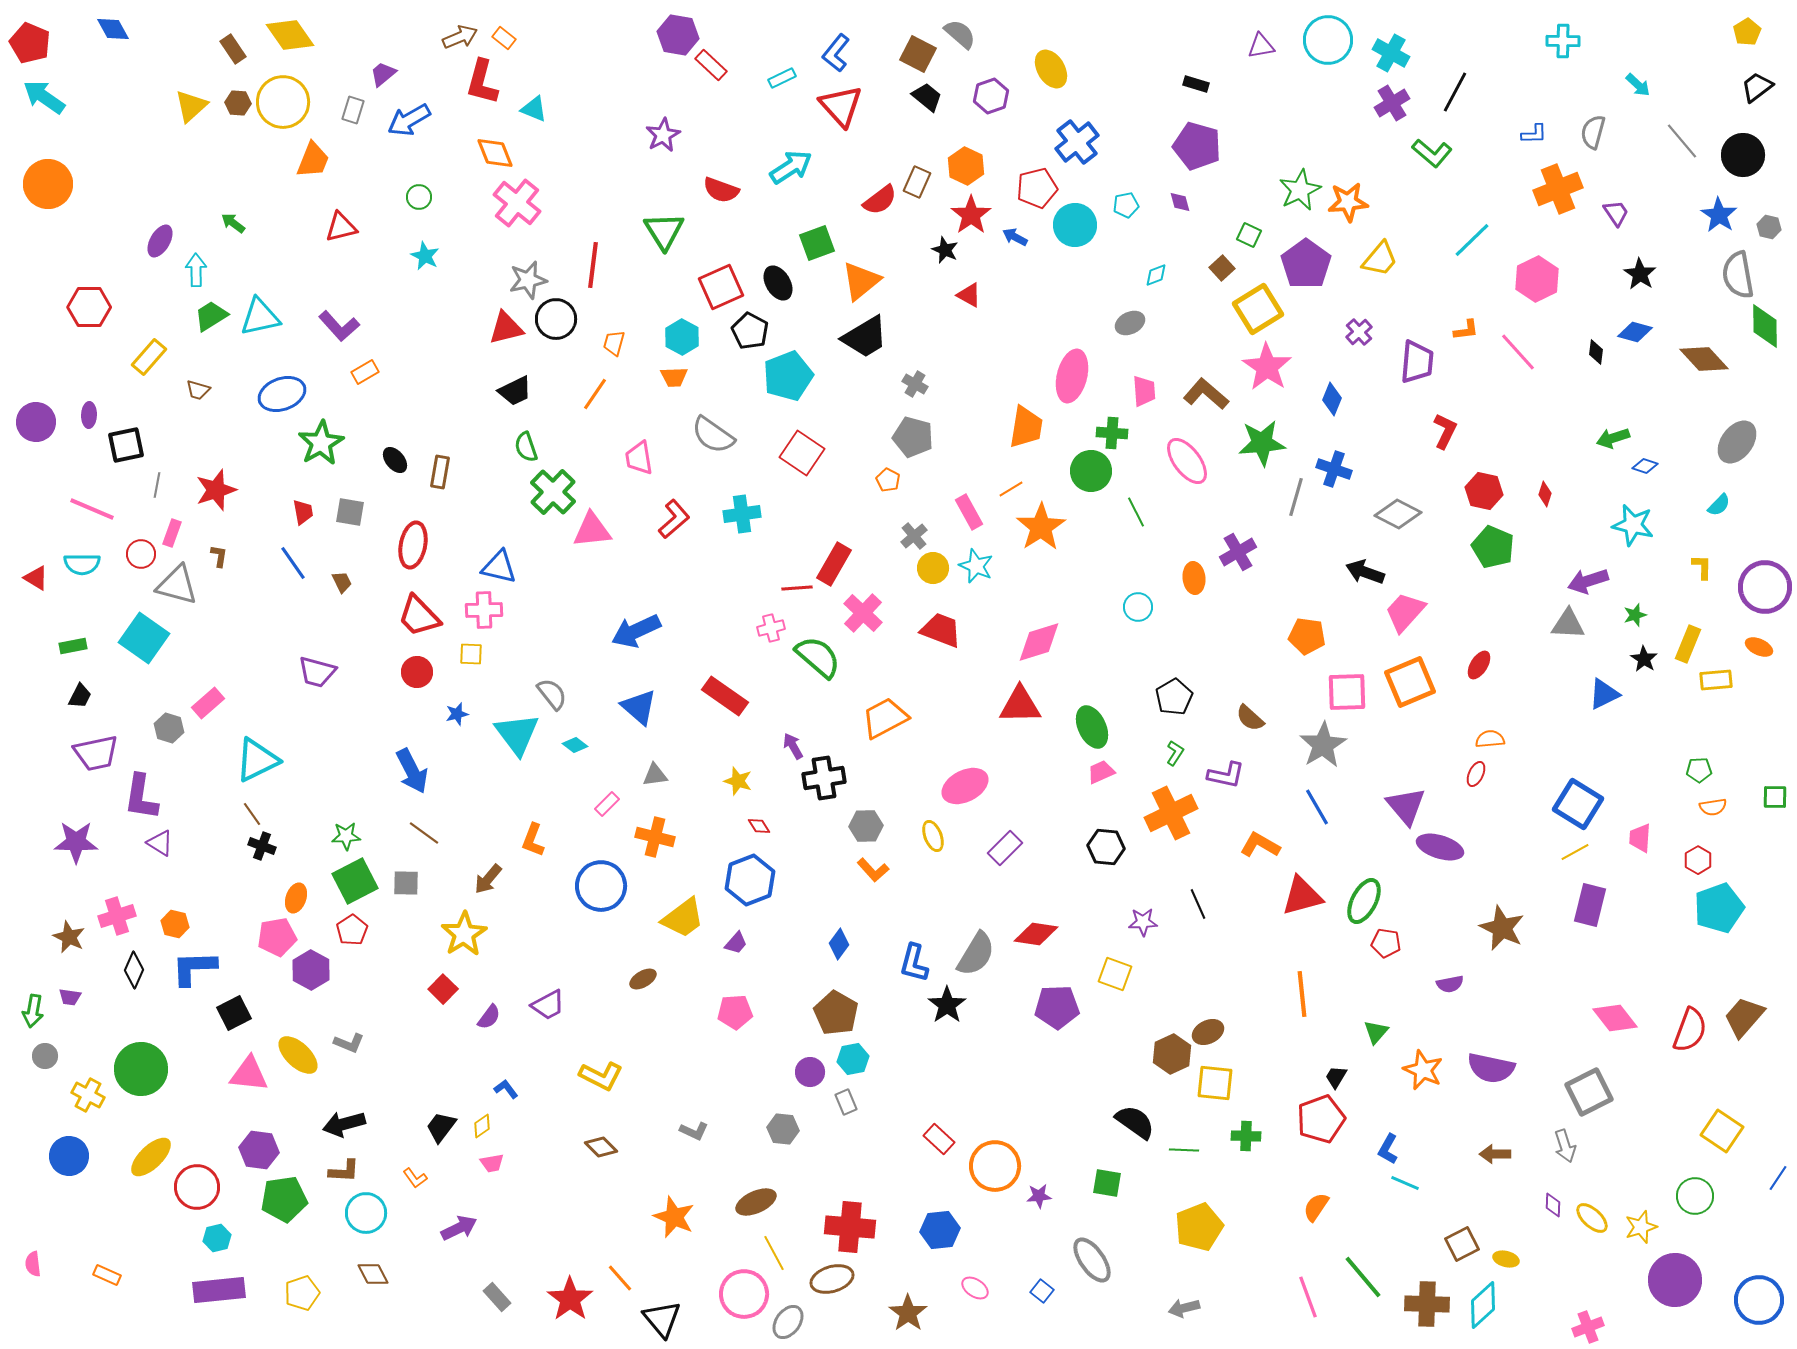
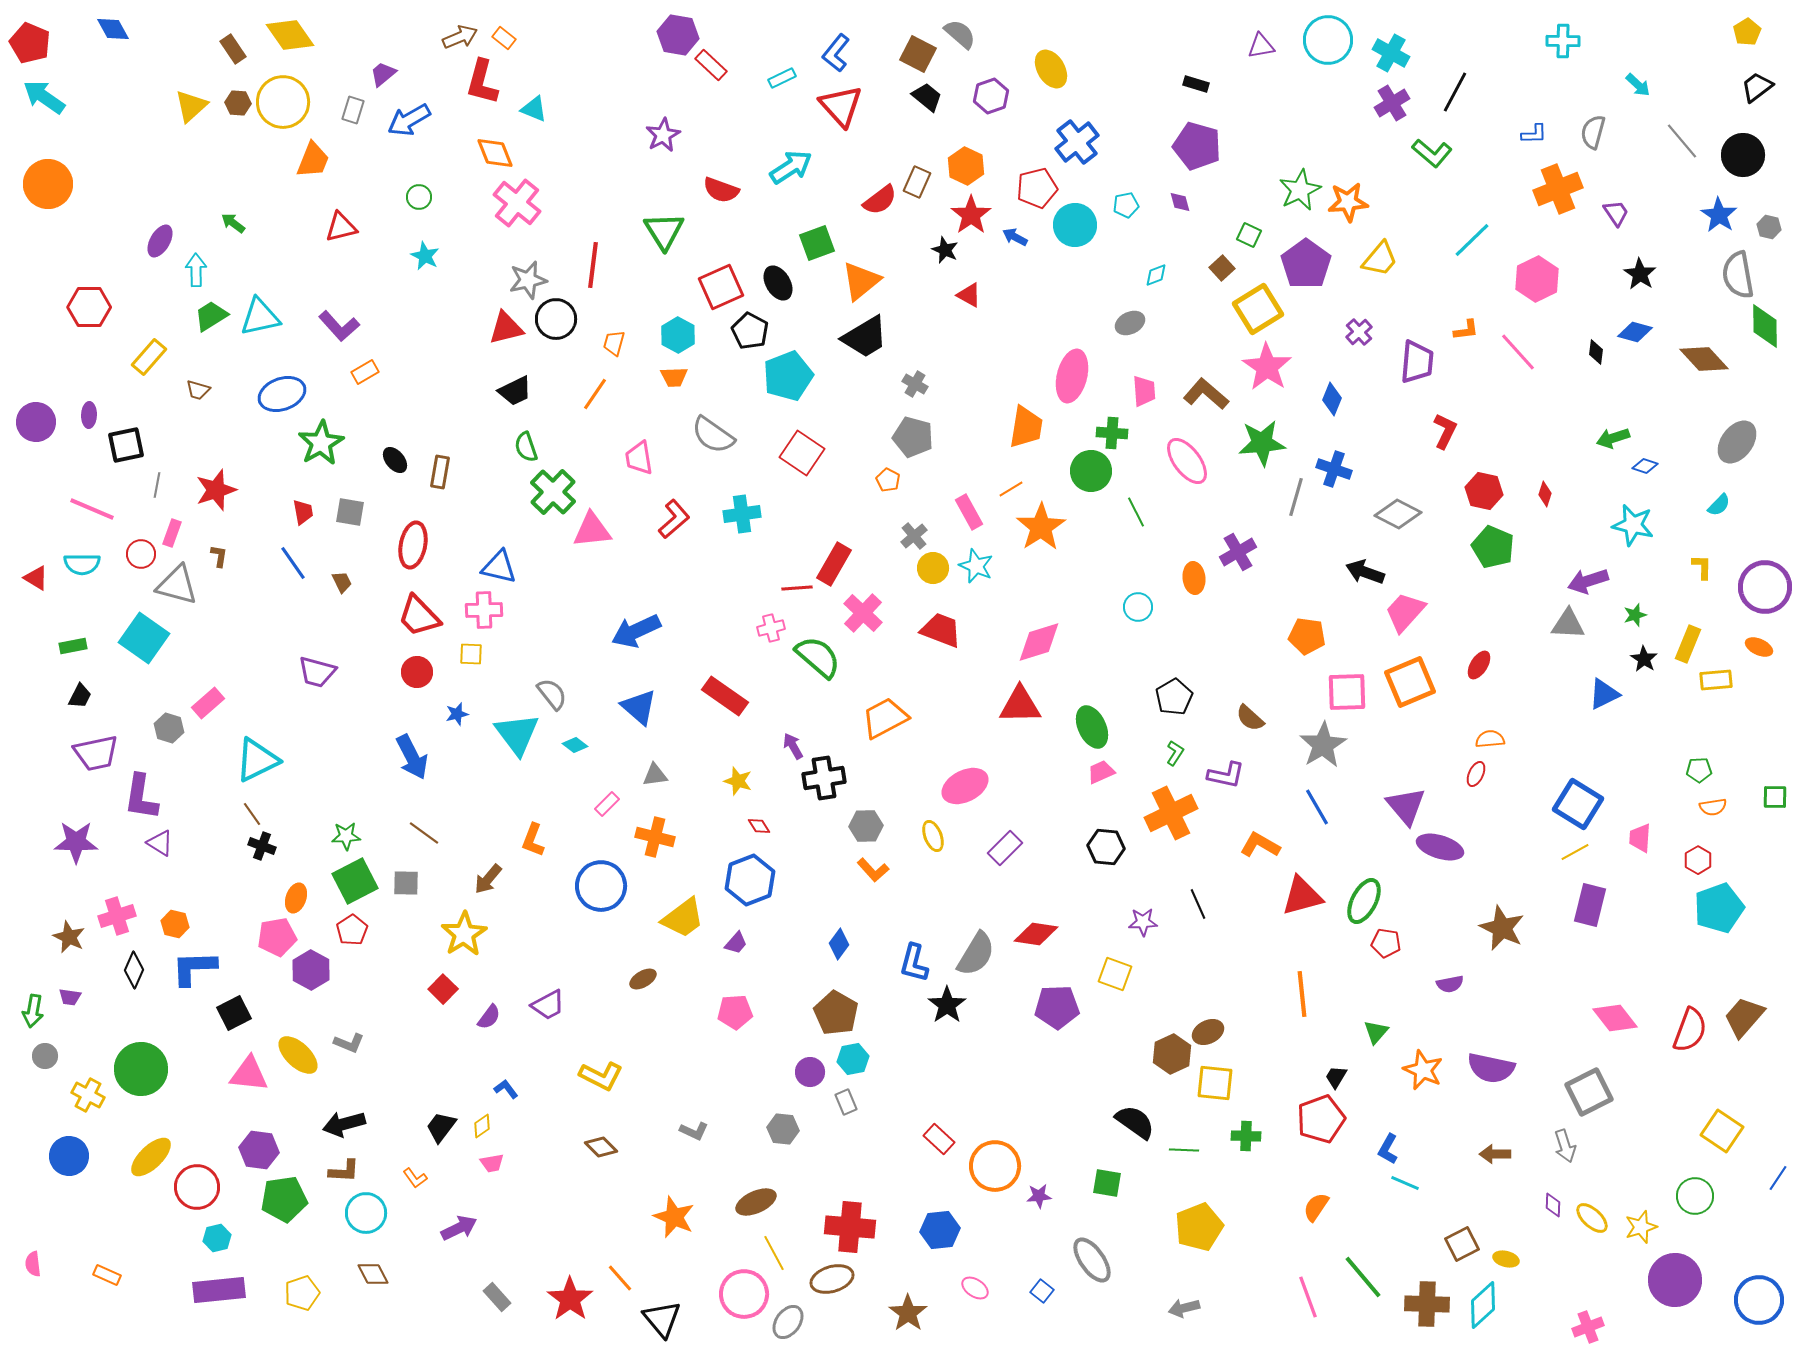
cyan hexagon at (682, 337): moved 4 px left, 2 px up
blue arrow at (412, 771): moved 14 px up
